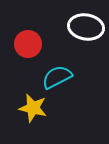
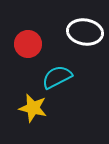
white ellipse: moved 1 px left, 5 px down
